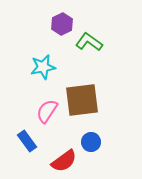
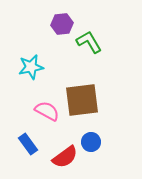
purple hexagon: rotated 20 degrees clockwise
green L-shape: rotated 24 degrees clockwise
cyan star: moved 12 px left
pink semicircle: rotated 85 degrees clockwise
blue rectangle: moved 1 px right, 3 px down
red semicircle: moved 1 px right, 4 px up
